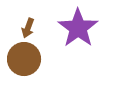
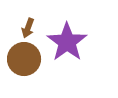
purple star: moved 11 px left, 14 px down
